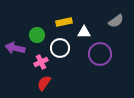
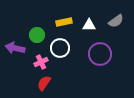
white triangle: moved 5 px right, 7 px up
